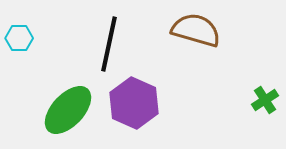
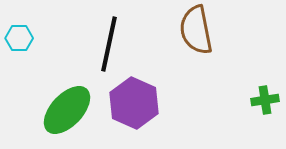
brown semicircle: rotated 117 degrees counterclockwise
green cross: rotated 24 degrees clockwise
green ellipse: moved 1 px left
